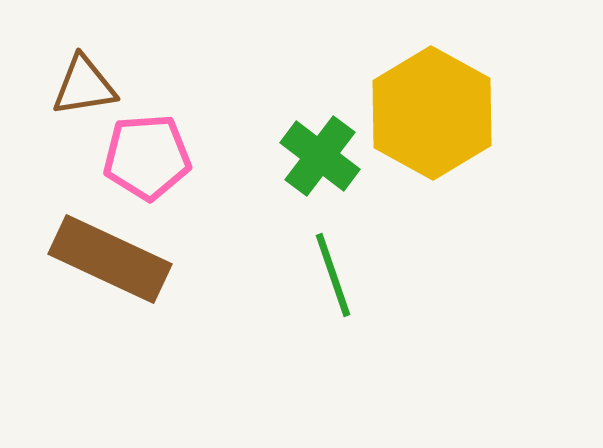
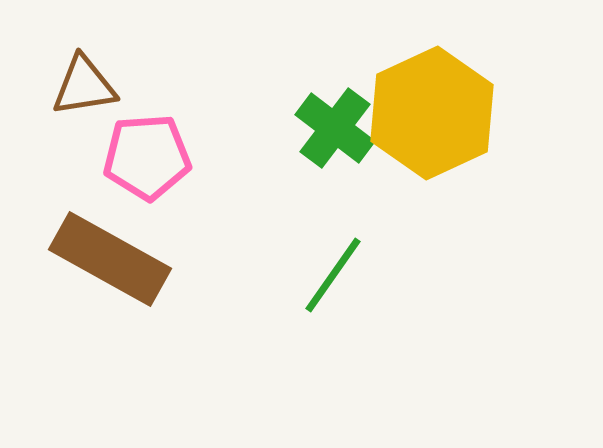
yellow hexagon: rotated 6 degrees clockwise
green cross: moved 15 px right, 28 px up
brown rectangle: rotated 4 degrees clockwise
green line: rotated 54 degrees clockwise
